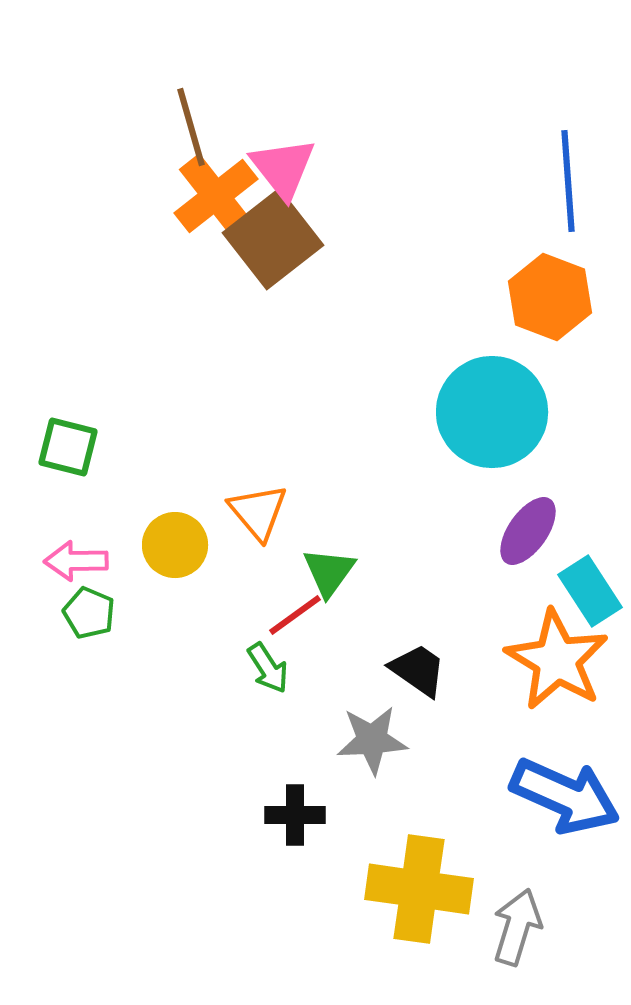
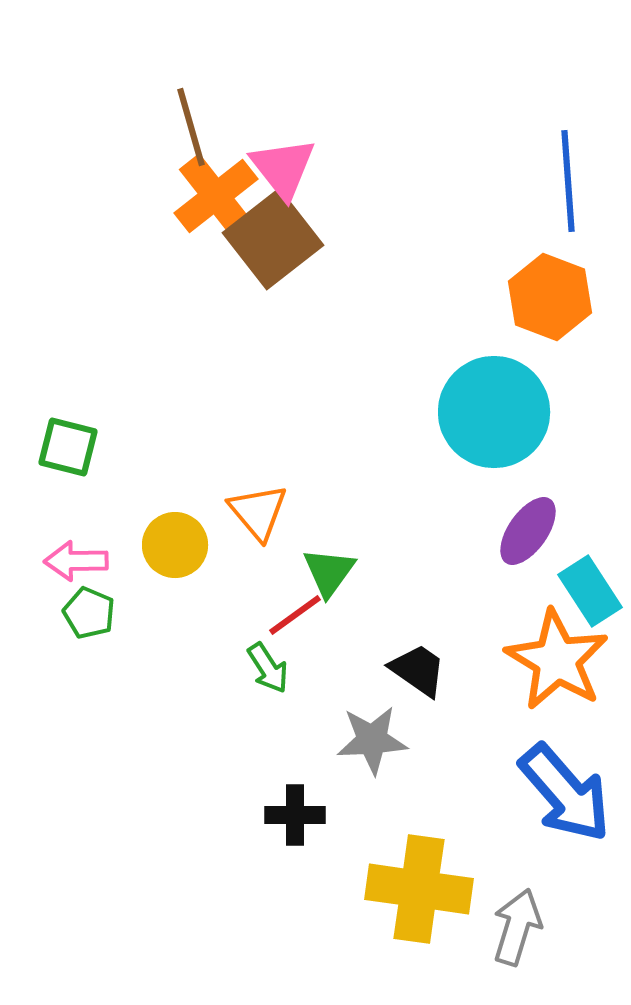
cyan circle: moved 2 px right
blue arrow: moved 3 px up; rotated 25 degrees clockwise
